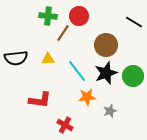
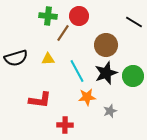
black semicircle: rotated 10 degrees counterclockwise
cyan line: rotated 10 degrees clockwise
red cross: rotated 28 degrees counterclockwise
